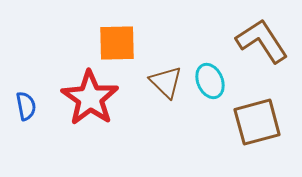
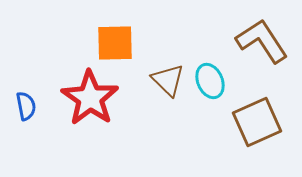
orange square: moved 2 px left
brown triangle: moved 2 px right, 2 px up
brown square: rotated 9 degrees counterclockwise
